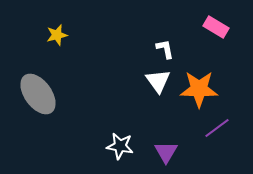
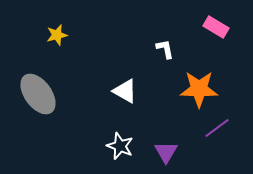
white triangle: moved 33 px left, 10 px down; rotated 24 degrees counterclockwise
white star: rotated 12 degrees clockwise
